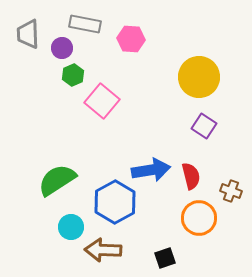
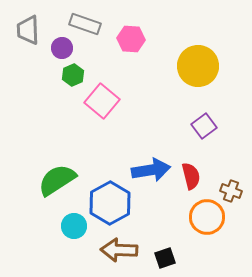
gray rectangle: rotated 8 degrees clockwise
gray trapezoid: moved 4 px up
yellow circle: moved 1 px left, 11 px up
purple square: rotated 20 degrees clockwise
blue hexagon: moved 5 px left, 1 px down
orange circle: moved 8 px right, 1 px up
cyan circle: moved 3 px right, 1 px up
brown arrow: moved 16 px right
